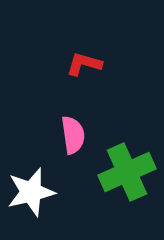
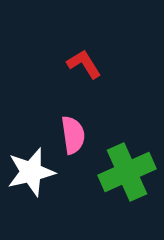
red L-shape: rotated 42 degrees clockwise
white star: moved 20 px up
